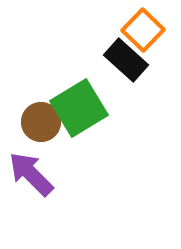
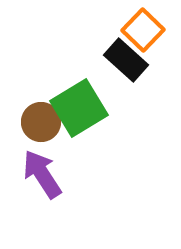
purple arrow: moved 11 px right; rotated 12 degrees clockwise
